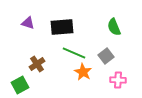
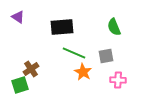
purple triangle: moved 10 px left, 6 px up; rotated 16 degrees clockwise
gray square: rotated 28 degrees clockwise
brown cross: moved 6 px left, 5 px down
green square: rotated 12 degrees clockwise
